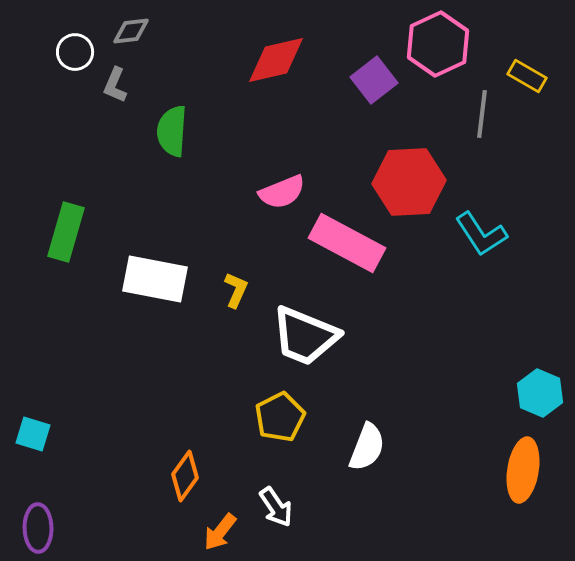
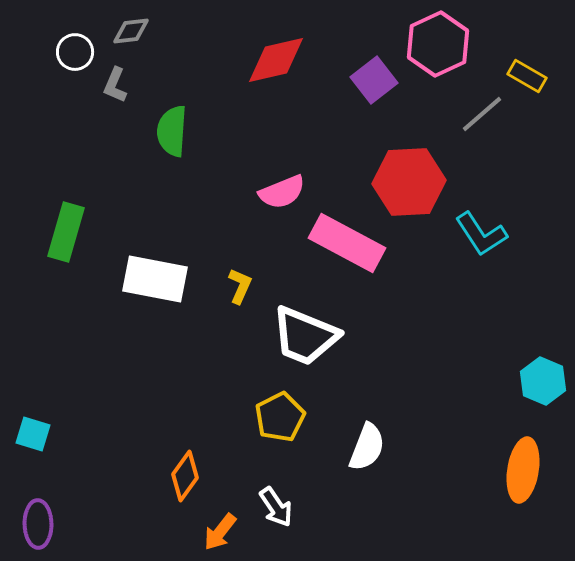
gray line: rotated 42 degrees clockwise
yellow L-shape: moved 4 px right, 4 px up
cyan hexagon: moved 3 px right, 12 px up
purple ellipse: moved 4 px up
